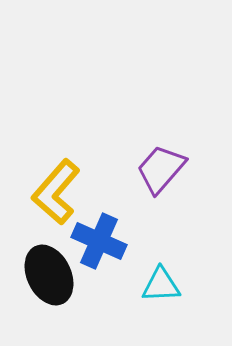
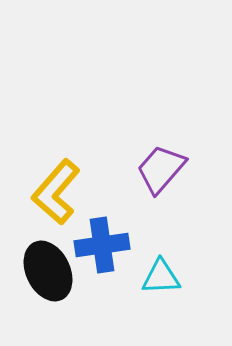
blue cross: moved 3 px right, 4 px down; rotated 32 degrees counterclockwise
black ellipse: moved 1 px left, 4 px up
cyan triangle: moved 8 px up
